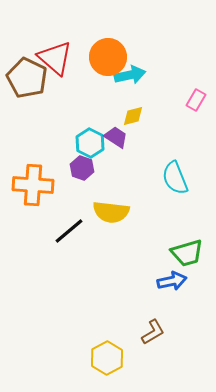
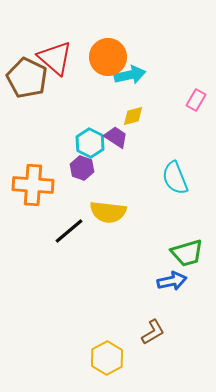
yellow semicircle: moved 3 px left
